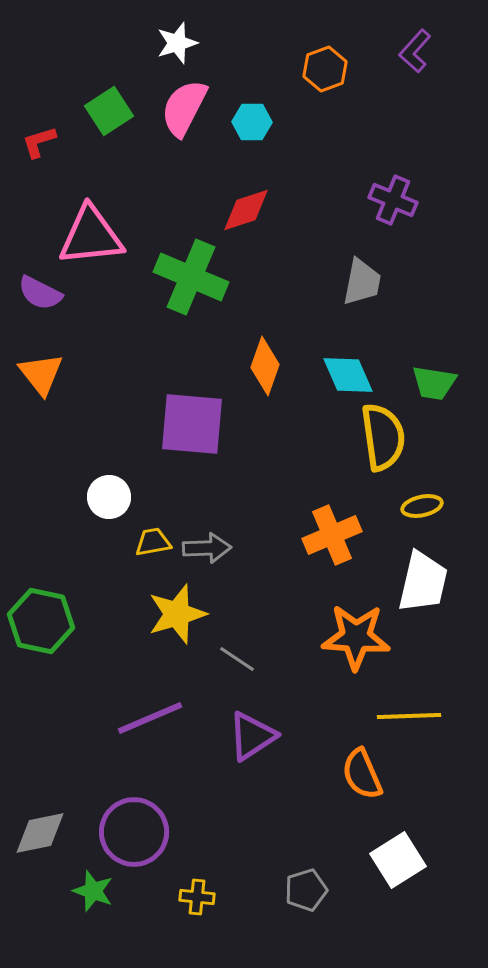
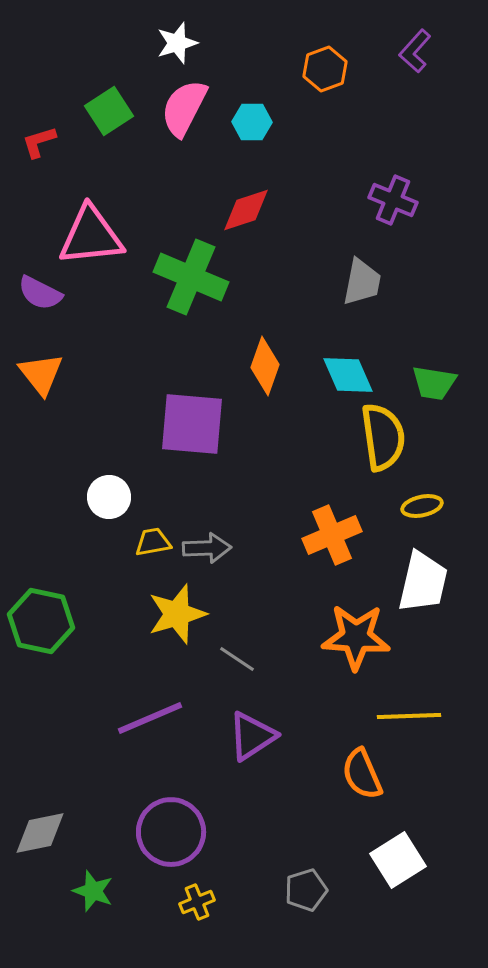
purple circle: moved 37 px right
yellow cross: moved 5 px down; rotated 28 degrees counterclockwise
